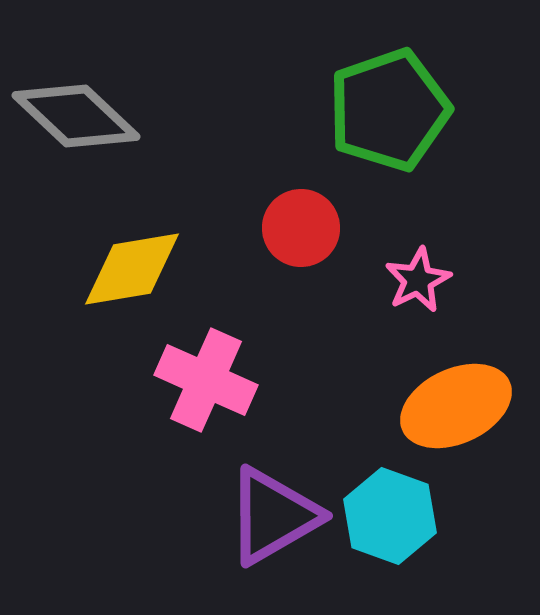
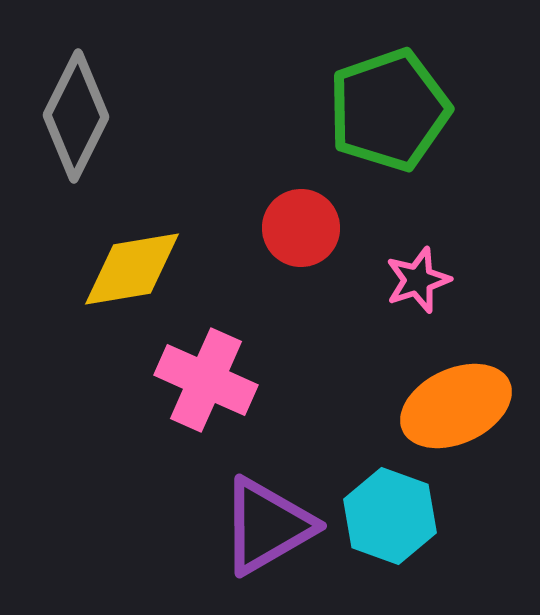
gray diamond: rotated 73 degrees clockwise
pink star: rotated 8 degrees clockwise
purple triangle: moved 6 px left, 10 px down
